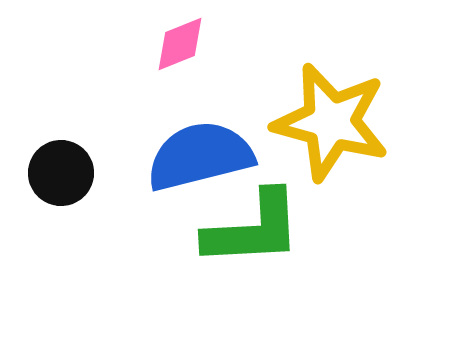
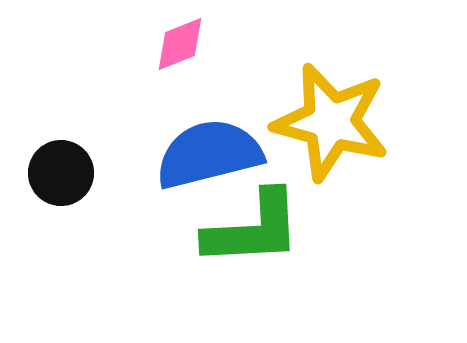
blue semicircle: moved 9 px right, 2 px up
